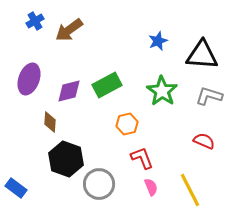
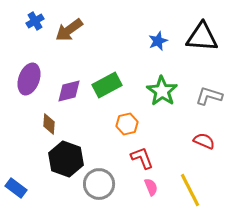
black triangle: moved 18 px up
brown diamond: moved 1 px left, 2 px down
